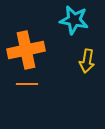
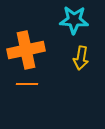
cyan star: rotated 8 degrees counterclockwise
yellow arrow: moved 6 px left, 3 px up
